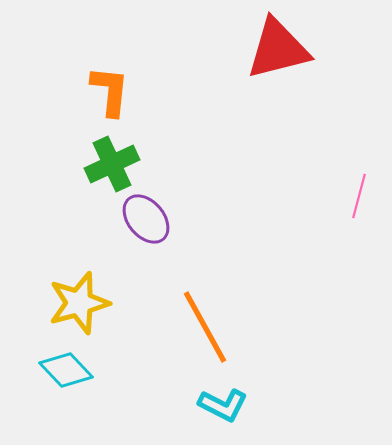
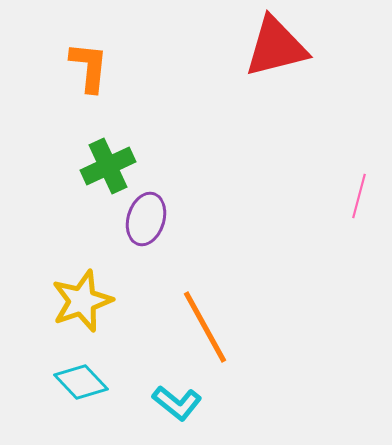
red triangle: moved 2 px left, 2 px up
orange L-shape: moved 21 px left, 24 px up
green cross: moved 4 px left, 2 px down
purple ellipse: rotated 57 degrees clockwise
yellow star: moved 3 px right, 2 px up; rotated 4 degrees counterclockwise
cyan diamond: moved 15 px right, 12 px down
cyan L-shape: moved 46 px left, 2 px up; rotated 12 degrees clockwise
